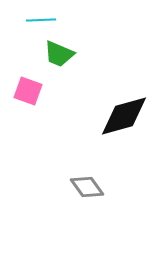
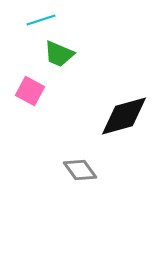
cyan line: rotated 16 degrees counterclockwise
pink square: moved 2 px right; rotated 8 degrees clockwise
gray diamond: moved 7 px left, 17 px up
